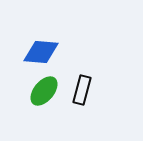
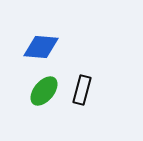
blue diamond: moved 5 px up
